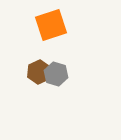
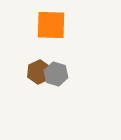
orange square: rotated 20 degrees clockwise
